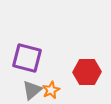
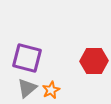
red hexagon: moved 7 px right, 11 px up
gray triangle: moved 5 px left, 2 px up
